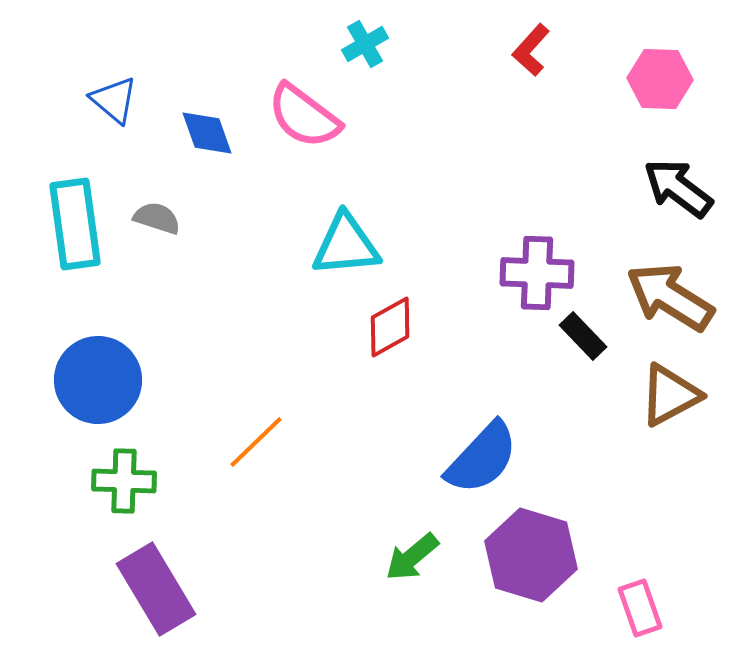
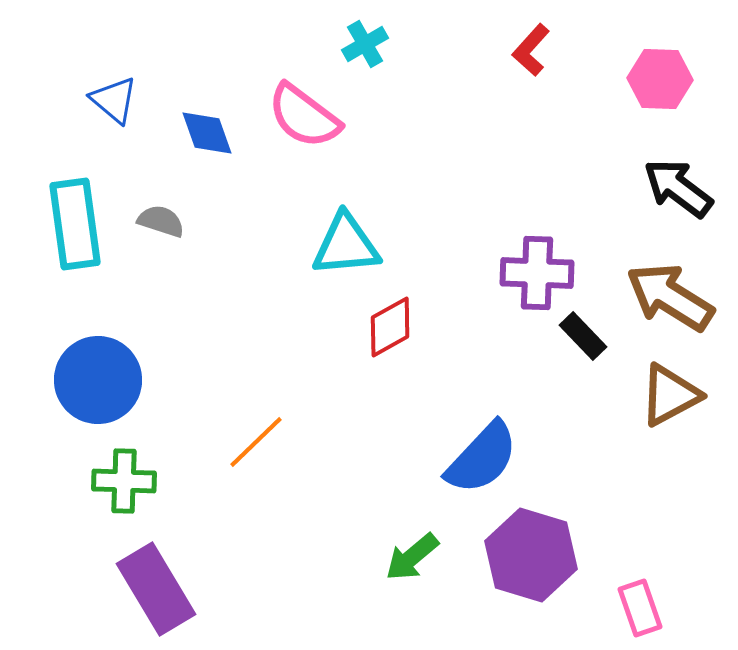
gray semicircle: moved 4 px right, 3 px down
